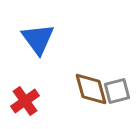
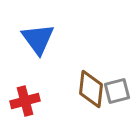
brown diamond: rotated 21 degrees clockwise
red cross: rotated 20 degrees clockwise
